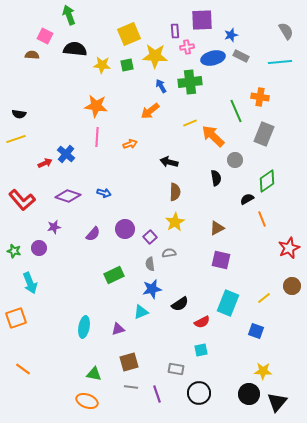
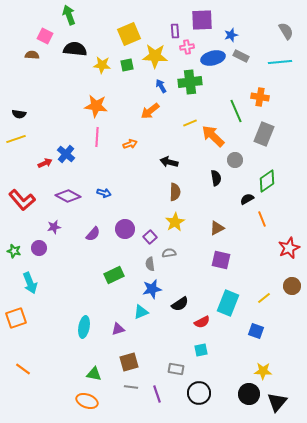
purple diamond at (68, 196): rotated 10 degrees clockwise
